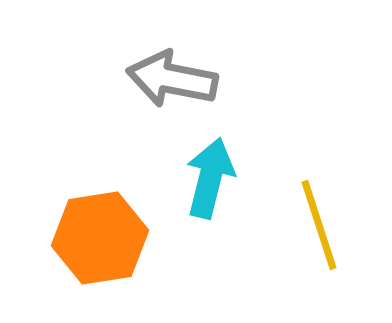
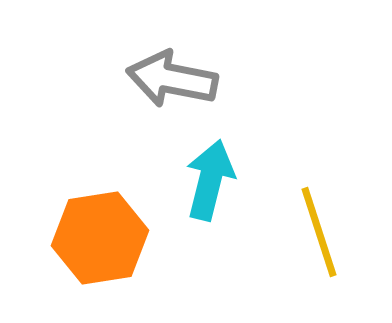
cyan arrow: moved 2 px down
yellow line: moved 7 px down
